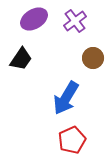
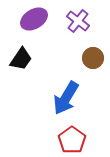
purple cross: moved 3 px right; rotated 15 degrees counterclockwise
red pentagon: rotated 12 degrees counterclockwise
